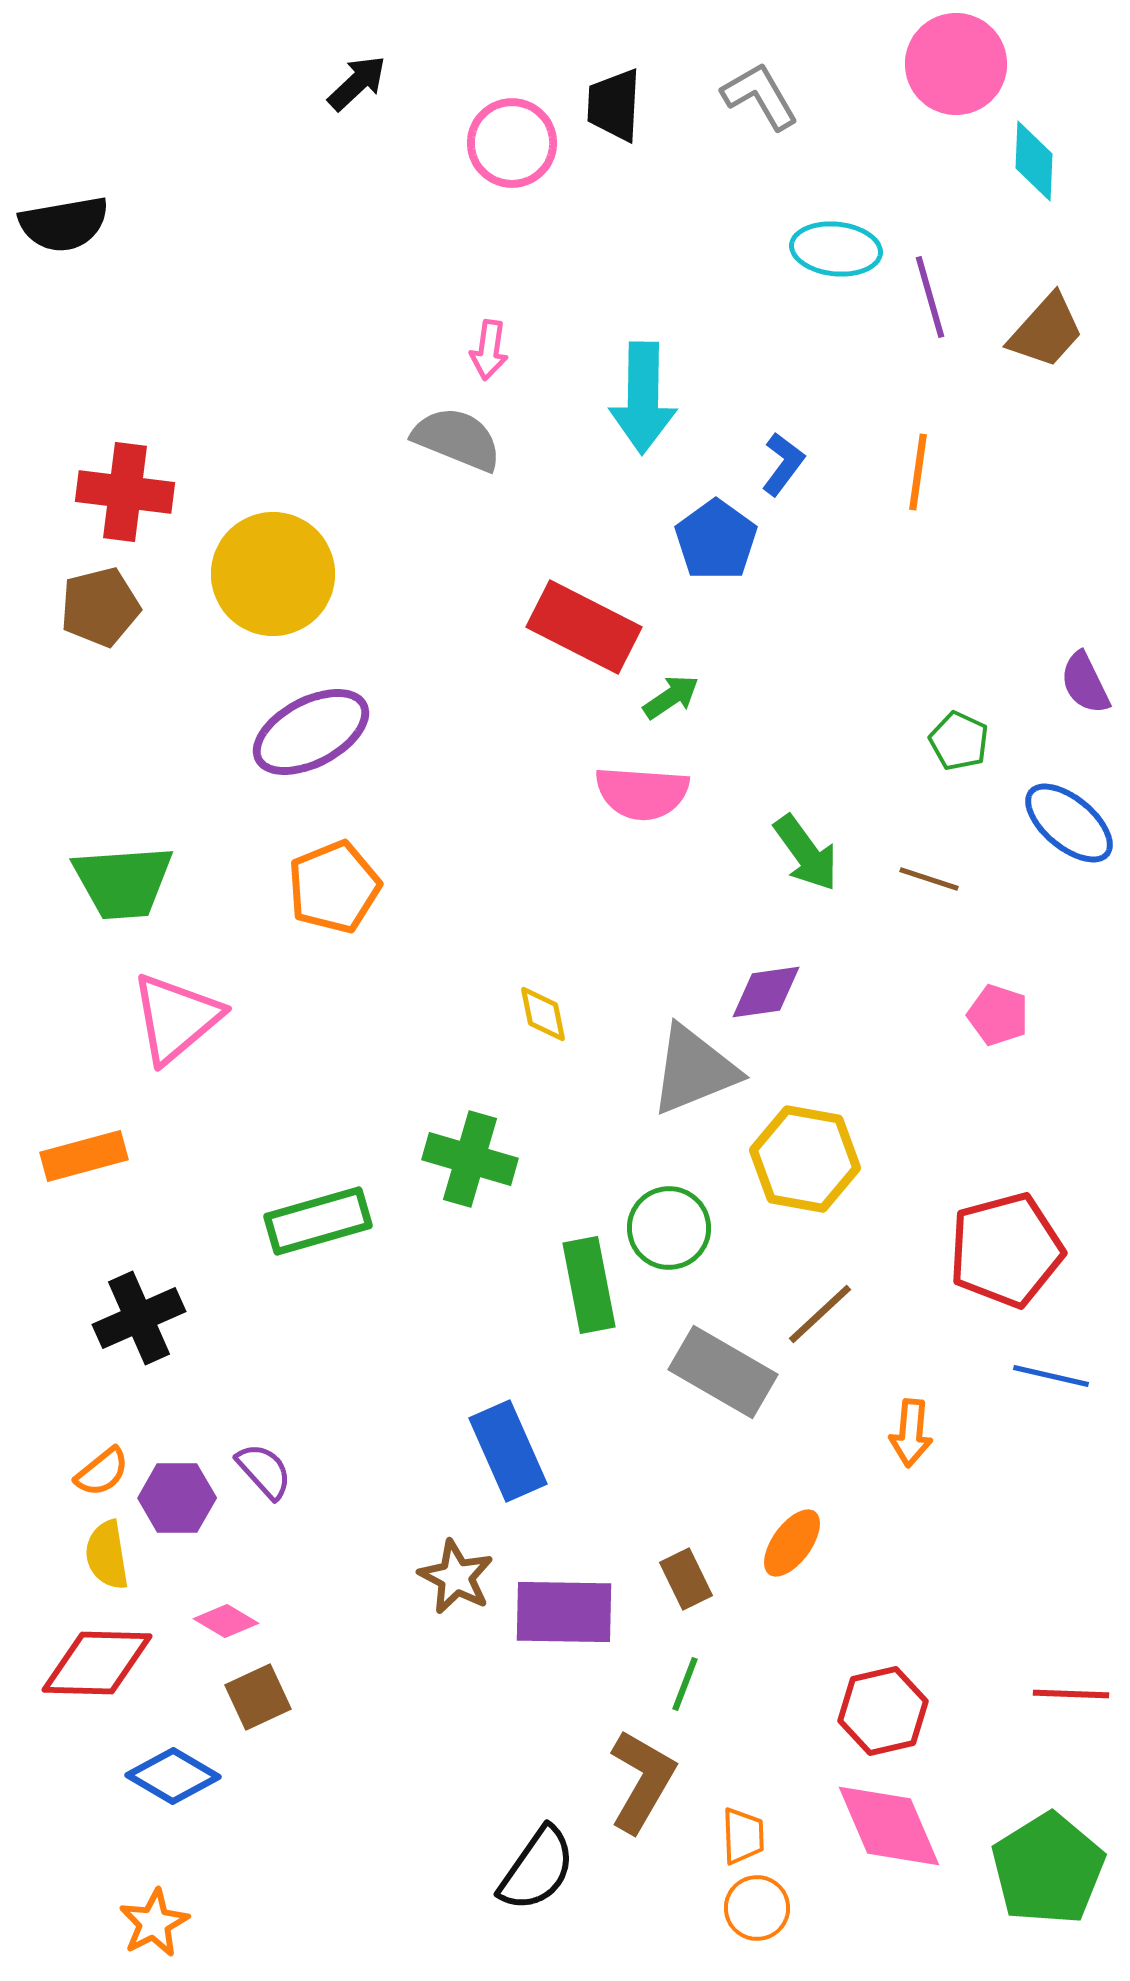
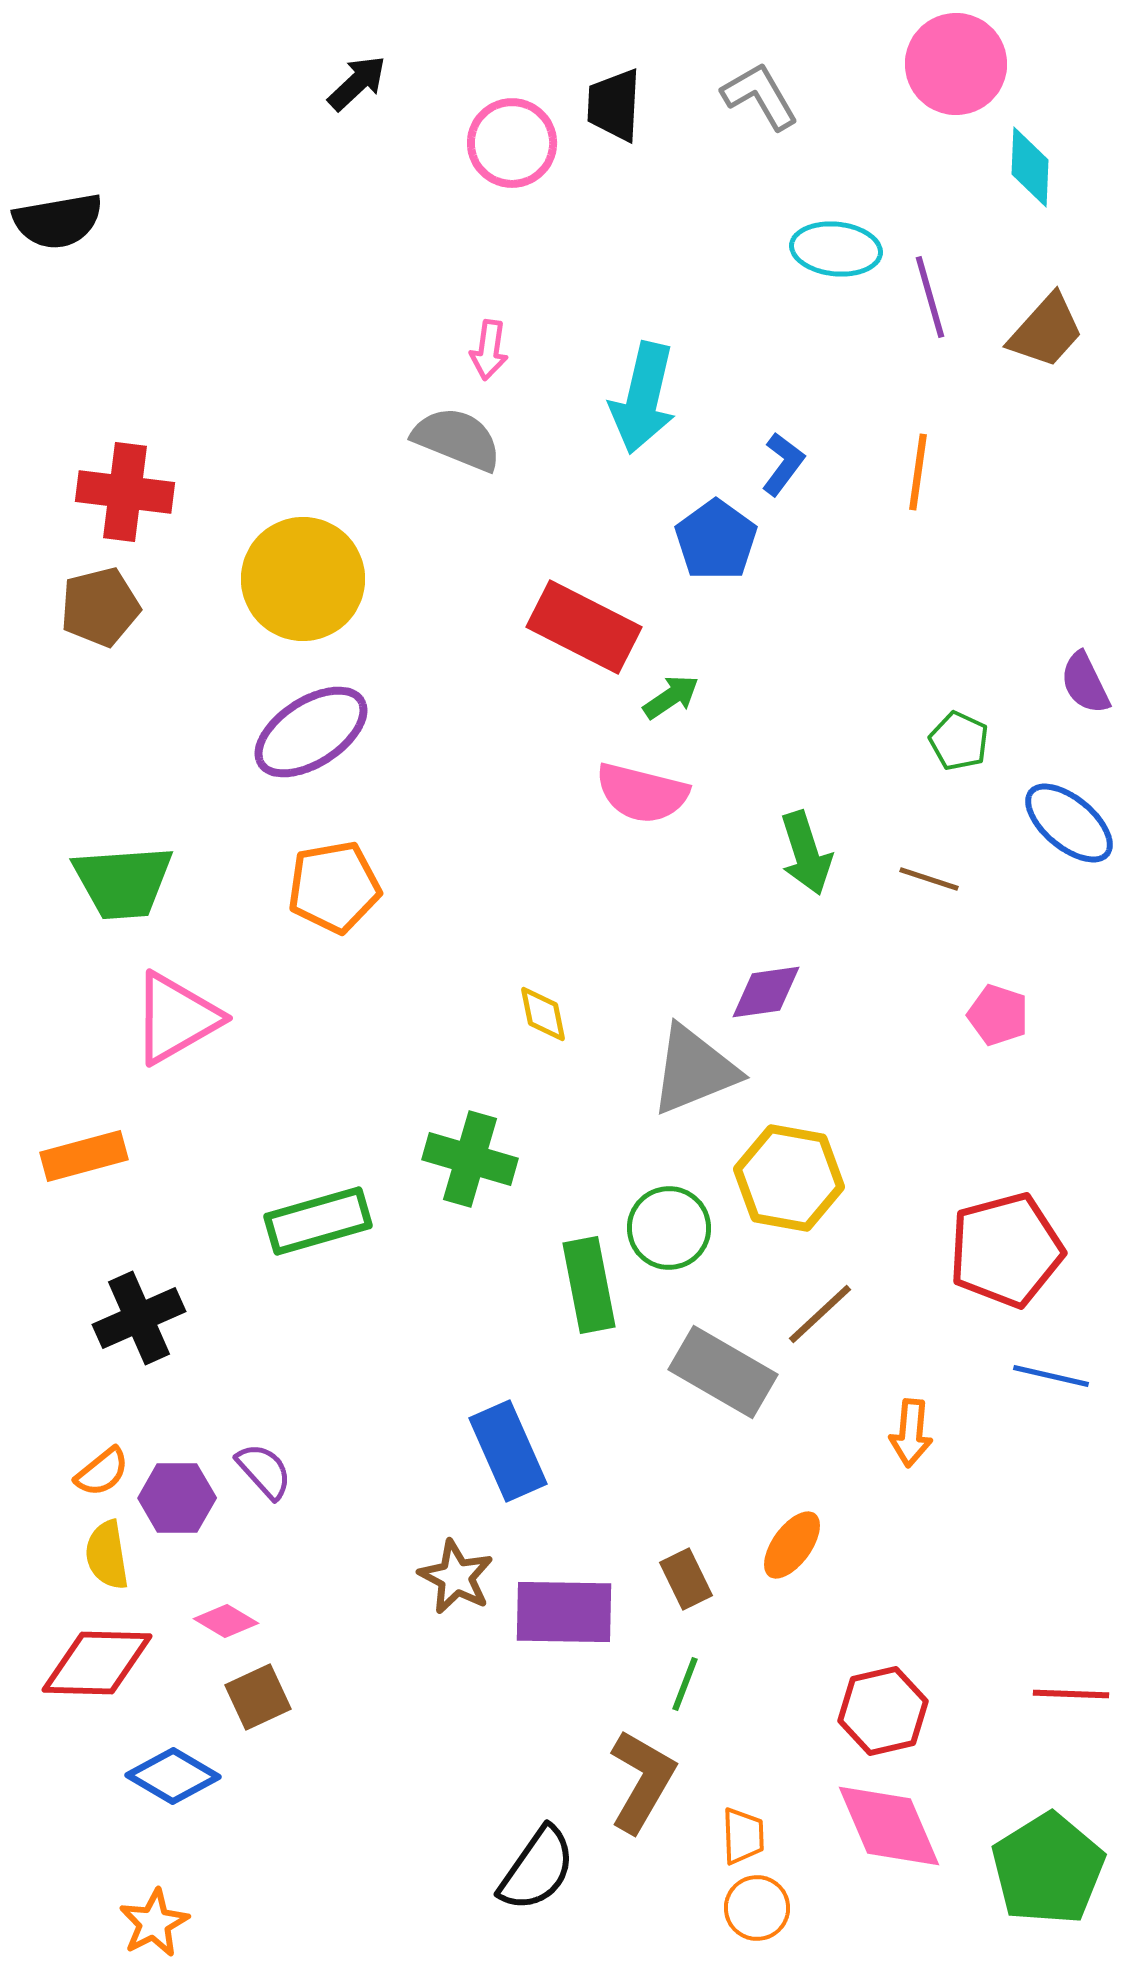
cyan diamond at (1034, 161): moved 4 px left, 6 px down
black semicircle at (64, 224): moved 6 px left, 3 px up
cyan arrow at (643, 398): rotated 12 degrees clockwise
yellow circle at (273, 574): moved 30 px right, 5 px down
purple ellipse at (311, 732): rotated 5 degrees counterclockwise
pink semicircle at (642, 793): rotated 10 degrees clockwise
green arrow at (806, 853): rotated 18 degrees clockwise
orange pentagon at (334, 887): rotated 12 degrees clockwise
pink triangle at (176, 1018): rotated 10 degrees clockwise
yellow hexagon at (805, 1159): moved 16 px left, 19 px down
orange ellipse at (792, 1543): moved 2 px down
